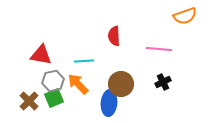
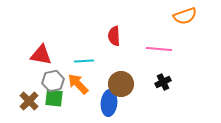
green square: rotated 30 degrees clockwise
